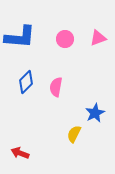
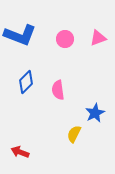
blue L-shape: moved 2 px up; rotated 16 degrees clockwise
pink semicircle: moved 2 px right, 3 px down; rotated 18 degrees counterclockwise
red arrow: moved 1 px up
